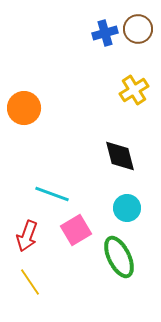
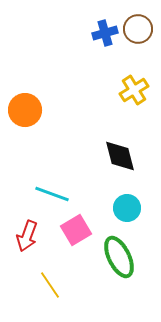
orange circle: moved 1 px right, 2 px down
yellow line: moved 20 px right, 3 px down
